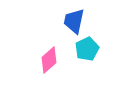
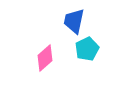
pink diamond: moved 4 px left, 2 px up
